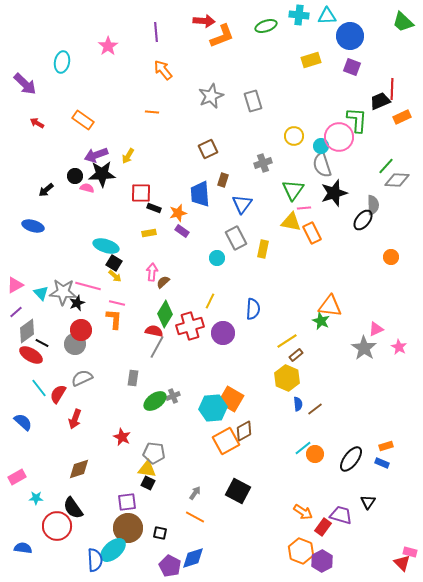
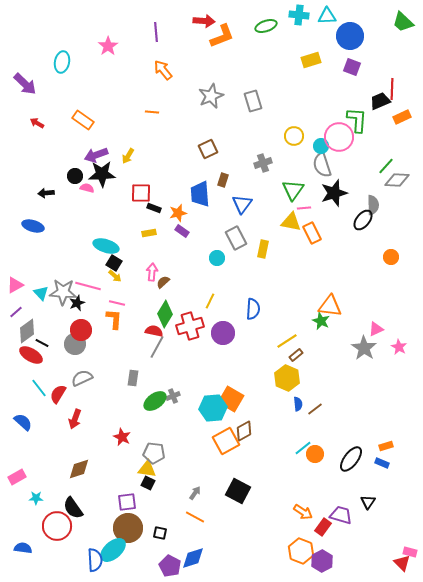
black arrow at (46, 190): moved 3 px down; rotated 35 degrees clockwise
